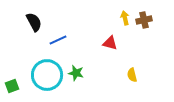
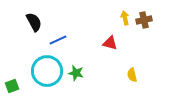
cyan circle: moved 4 px up
